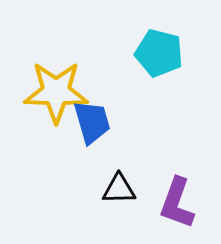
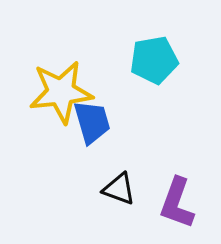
cyan pentagon: moved 5 px left, 7 px down; rotated 24 degrees counterclockwise
yellow star: moved 5 px right; rotated 8 degrees counterclockwise
black triangle: rotated 21 degrees clockwise
